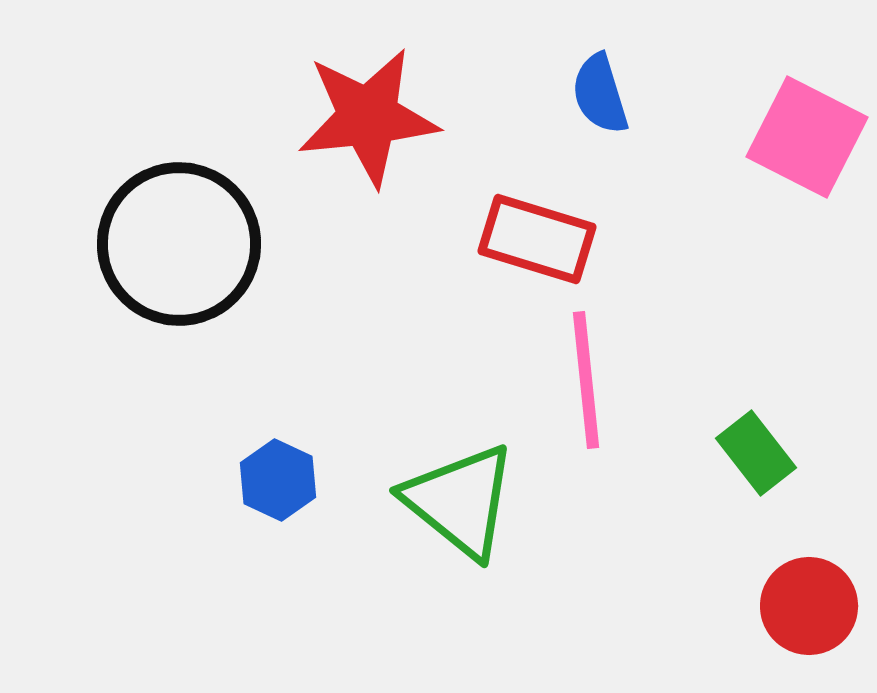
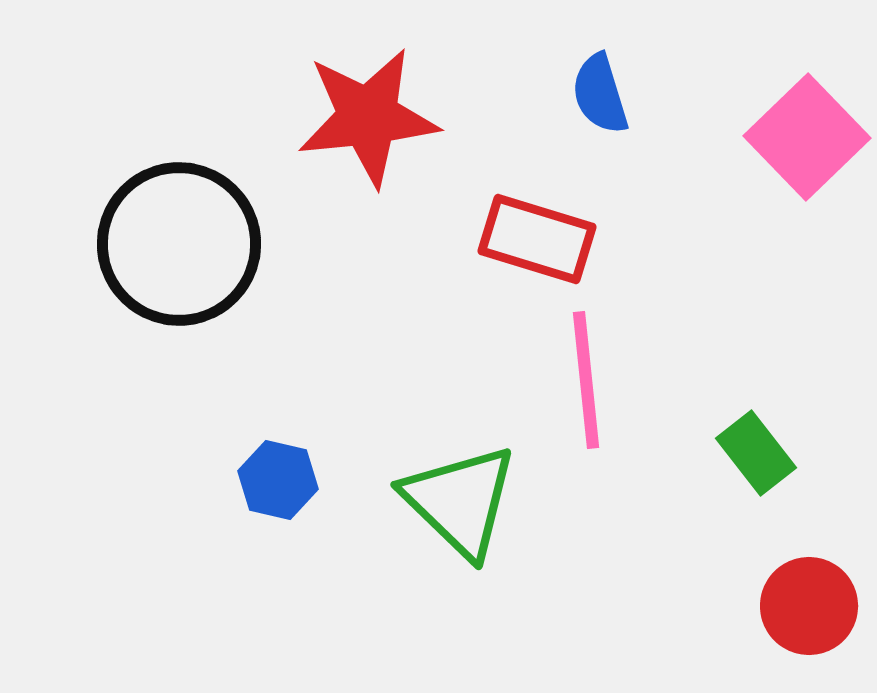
pink square: rotated 19 degrees clockwise
blue hexagon: rotated 12 degrees counterclockwise
green triangle: rotated 5 degrees clockwise
